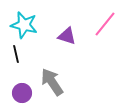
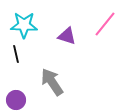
cyan star: rotated 12 degrees counterclockwise
purple circle: moved 6 px left, 7 px down
